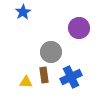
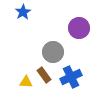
gray circle: moved 2 px right
brown rectangle: rotated 28 degrees counterclockwise
